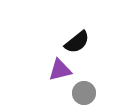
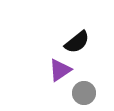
purple triangle: rotated 20 degrees counterclockwise
